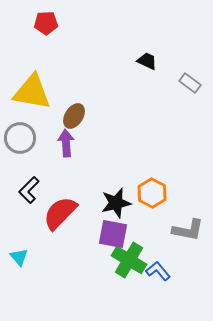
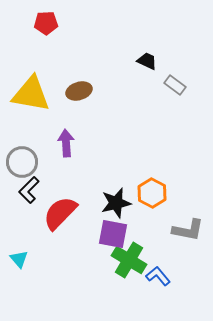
gray rectangle: moved 15 px left, 2 px down
yellow triangle: moved 1 px left, 2 px down
brown ellipse: moved 5 px right, 25 px up; rotated 40 degrees clockwise
gray circle: moved 2 px right, 24 px down
cyan triangle: moved 2 px down
blue L-shape: moved 5 px down
